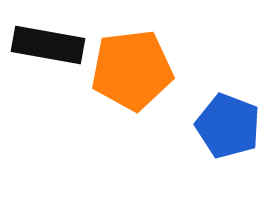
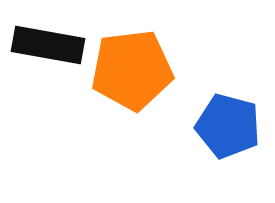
blue pentagon: rotated 6 degrees counterclockwise
